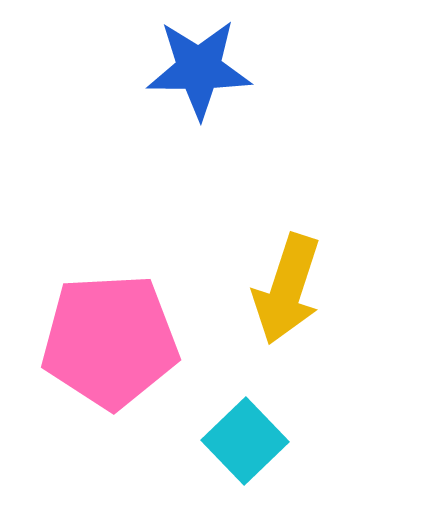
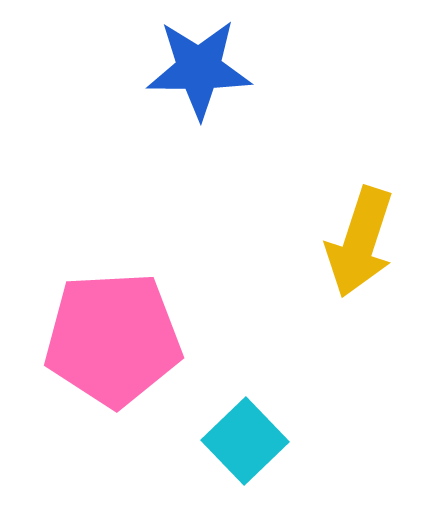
yellow arrow: moved 73 px right, 47 px up
pink pentagon: moved 3 px right, 2 px up
